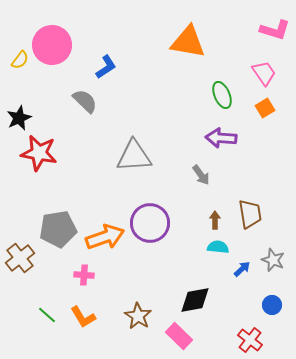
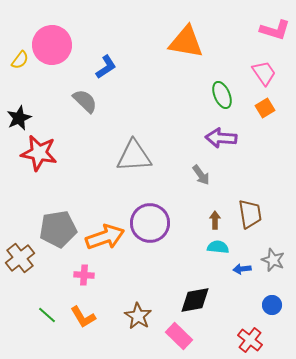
orange triangle: moved 2 px left
blue arrow: rotated 144 degrees counterclockwise
